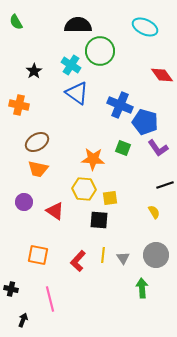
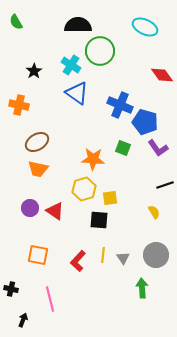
yellow hexagon: rotated 20 degrees counterclockwise
purple circle: moved 6 px right, 6 px down
